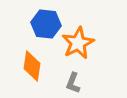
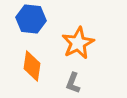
blue hexagon: moved 15 px left, 5 px up
